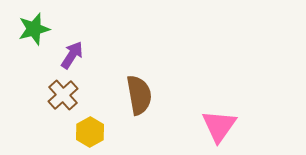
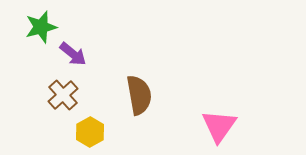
green star: moved 7 px right, 2 px up
purple arrow: moved 1 px right, 1 px up; rotated 96 degrees clockwise
